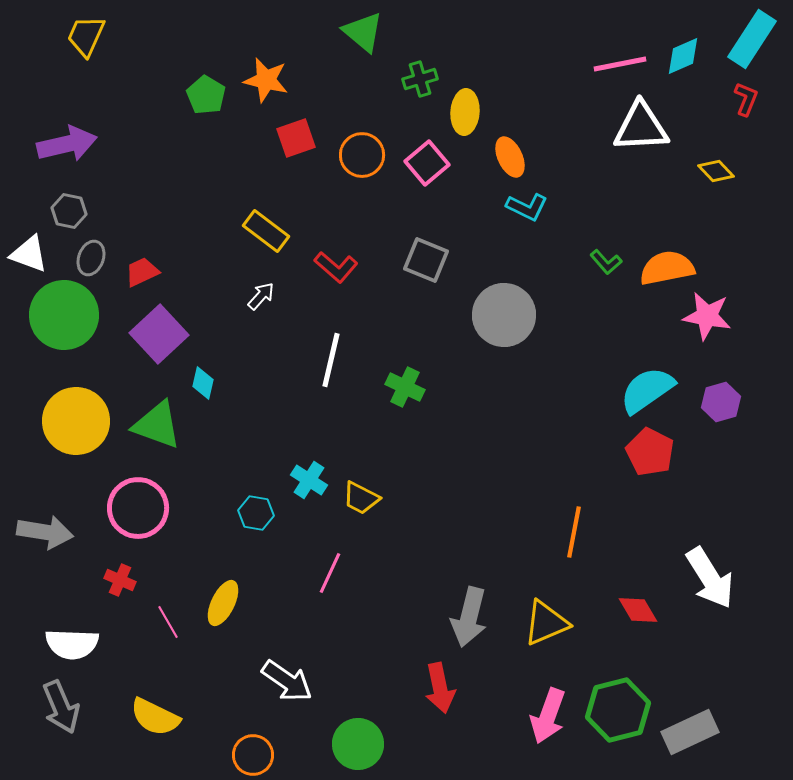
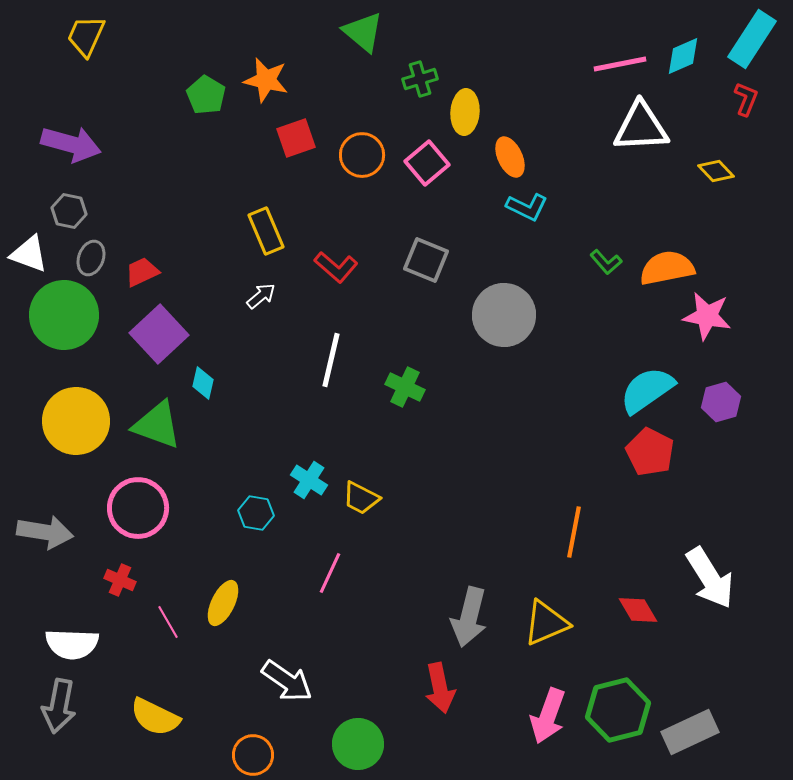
purple arrow at (67, 144): moved 4 px right; rotated 28 degrees clockwise
yellow rectangle at (266, 231): rotated 30 degrees clockwise
white arrow at (261, 296): rotated 8 degrees clockwise
gray arrow at (61, 707): moved 2 px left, 1 px up; rotated 34 degrees clockwise
